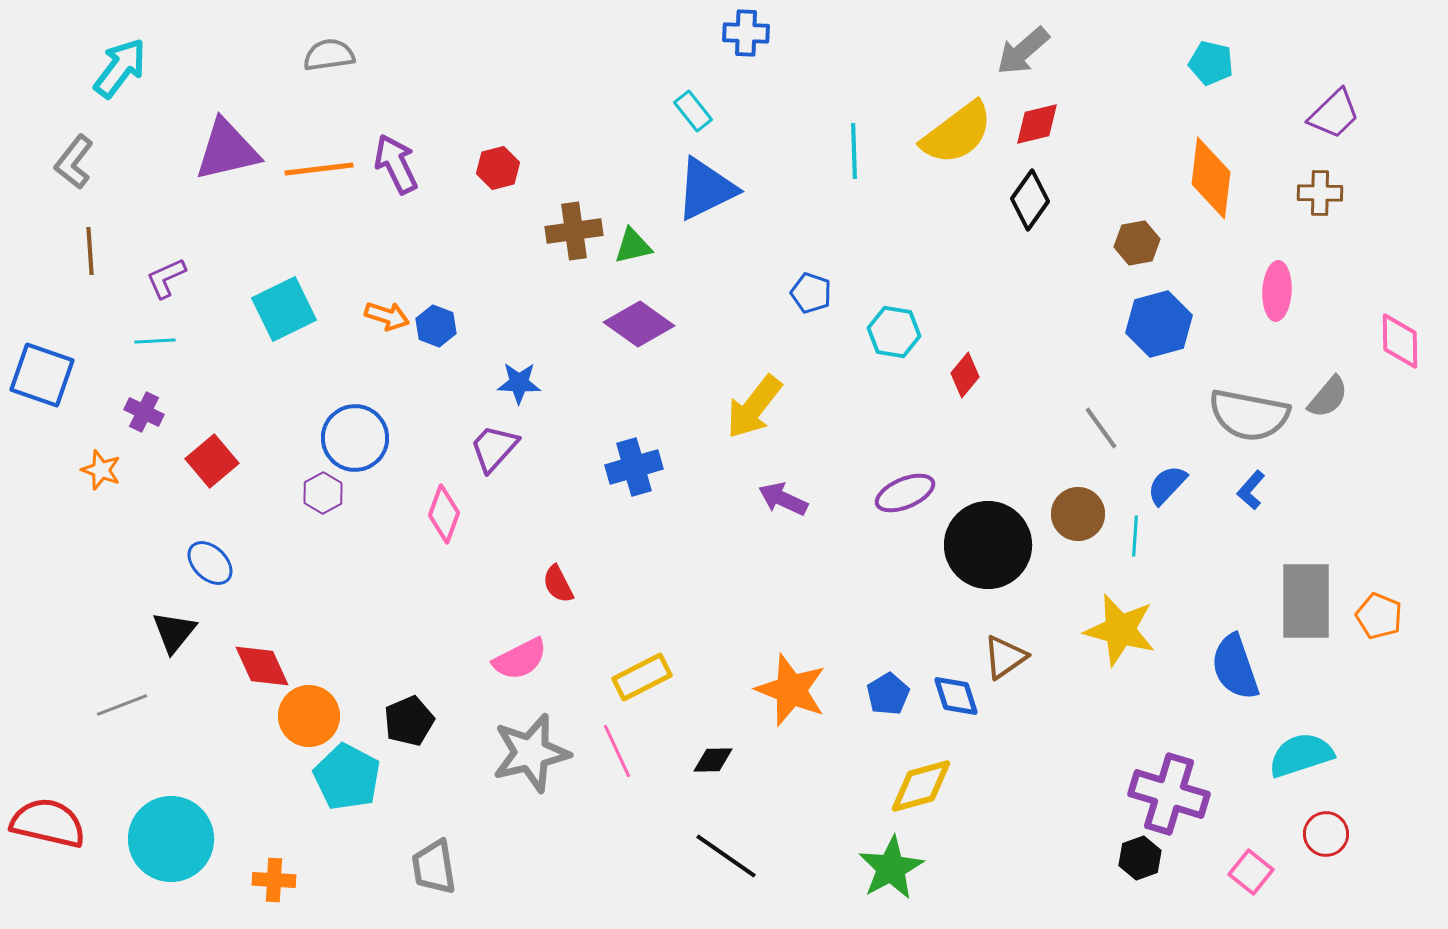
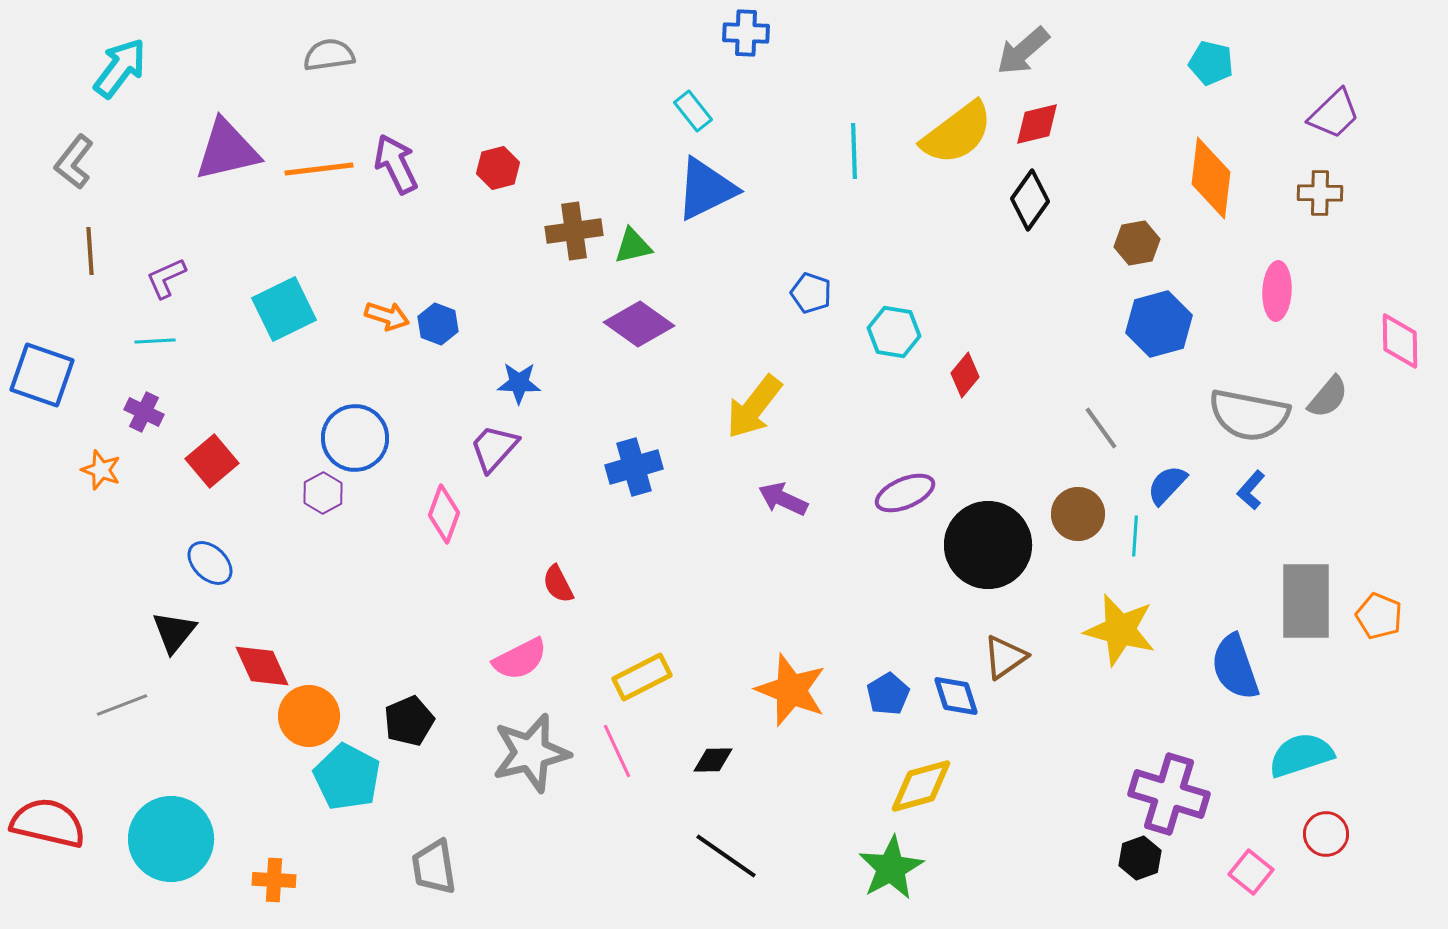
blue hexagon at (436, 326): moved 2 px right, 2 px up
